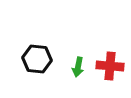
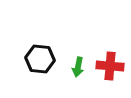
black hexagon: moved 3 px right
